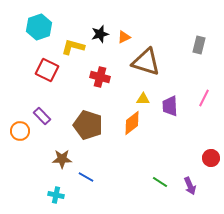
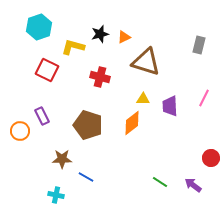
purple rectangle: rotated 18 degrees clockwise
purple arrow: moved 3 px right, 1 px up; rotated 150 degrees clockwise
